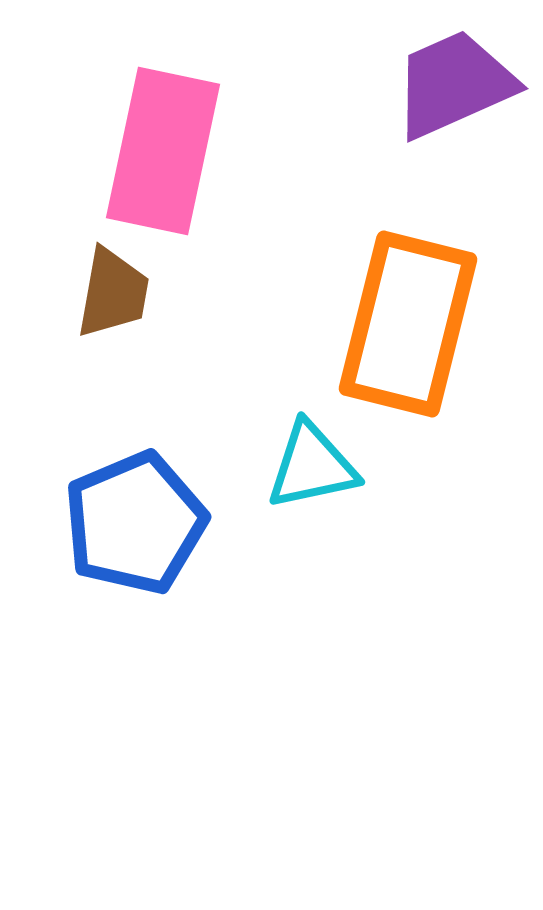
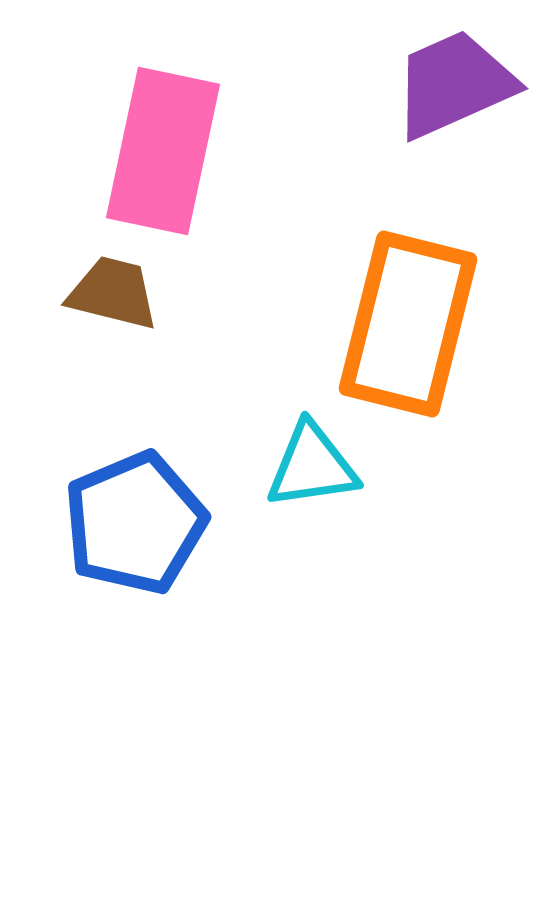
brown trapezoid: rotated 86 degrees counterclockwise
cyan triangle: rotated 4 degrees clockwise
